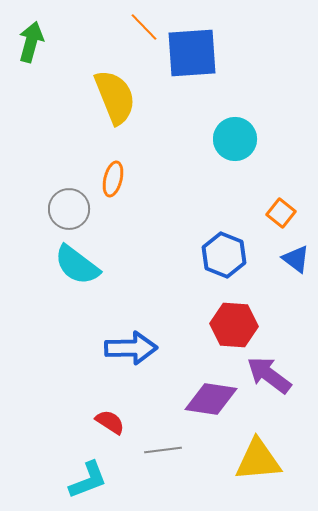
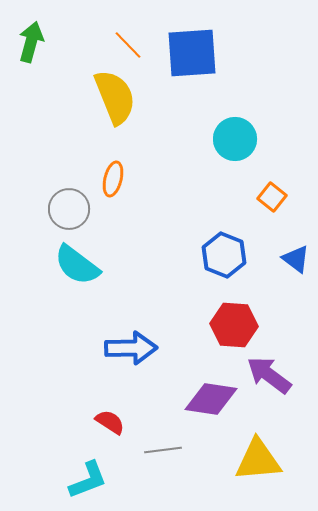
orange line: moved 16 px left, 18 px down
orange square: moved 9 px left, 16 px up
